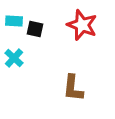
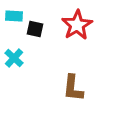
cyan rectangle: moved 5 px up
red star: moved 5 px left; rotated 20 degrees clockwise
